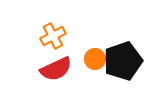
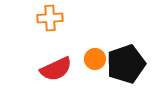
orange cross: moved 3 px left, 18 px up; rotated 25 degrees clockwise
black pentagon: moved 3 px right, 3 px down
